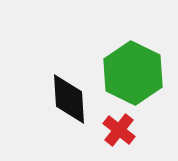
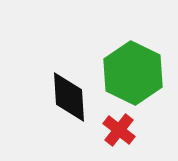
black diamond: moved 2 px up
